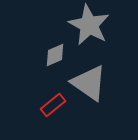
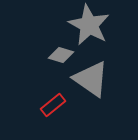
gray diamond: moved 6 px right; rotated 40 degrees clockwise
gray triangle: moved 2 px right, 4 px up
